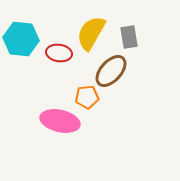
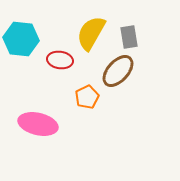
red ellipse: moved 1 px right, 7 px down
brown ellipse: moved 7 px right
orange pentagon: rotated 20 degrees counterclockwise
pink ellipse: moved 22 px left, 3 px down
